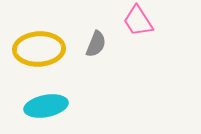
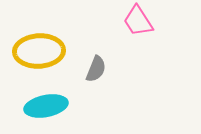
gray semicircle: moved 25 px down
yellow ellipse: moved 2 px down
